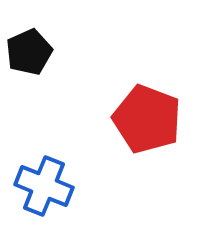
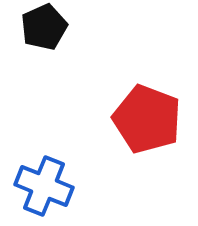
black pentagon: moved 15 px right, 25 px up
